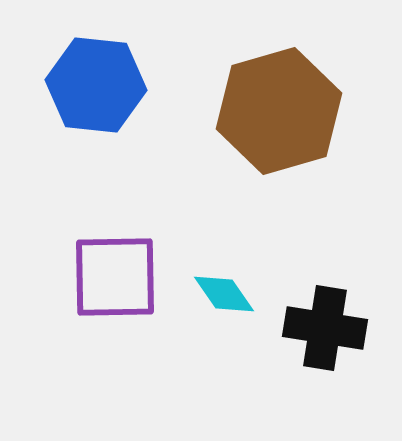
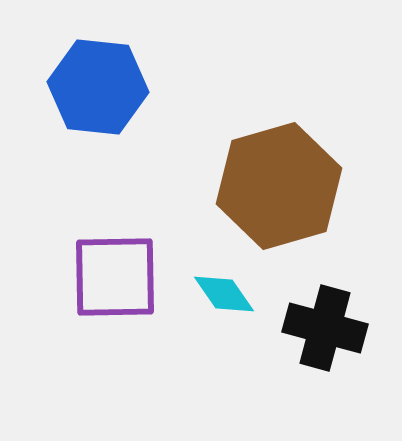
blue hexagon: moved 2 px right, 2 px down
brown hexagon: moved 75 px down
black cross: rotated 6 degrees clockwise
